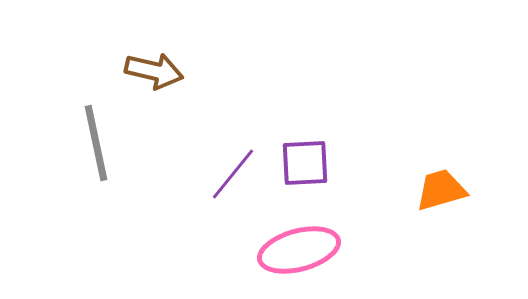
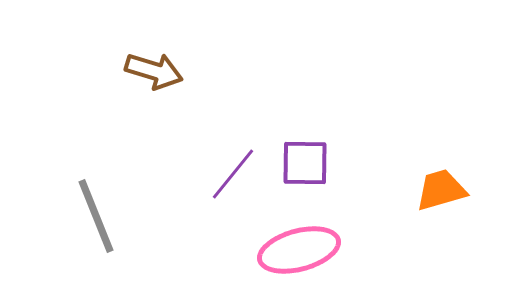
brown arrow: rotated 4 degrees clockwise
gray line: moved 73 px down; rotated 10 degrees counterclockwise
purple square: rotated 4 degrees clockwise
